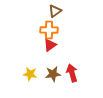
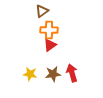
brown triangle: moved 13 px left
